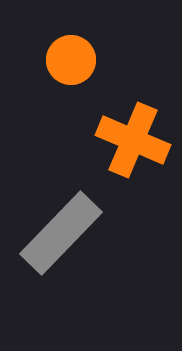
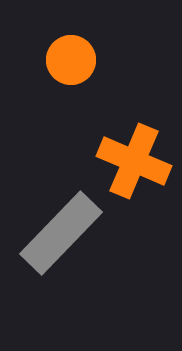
orange cross: moved 1 px right, 21 px down
